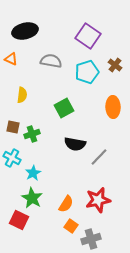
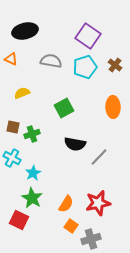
cyan pentagon: moved 2 px left, 5 px up
yellow semicircle: moved 2 px up; rotated 119 degrees counterclockwise
red star: moved 3 px down
